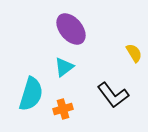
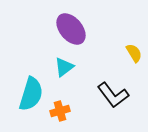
orange cross: moved 3 px left, 2 px down
